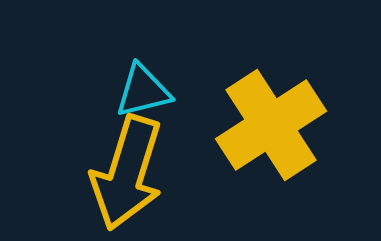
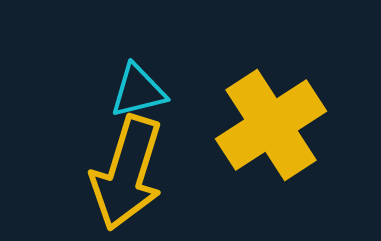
cyan triangle: moved 5 px left
